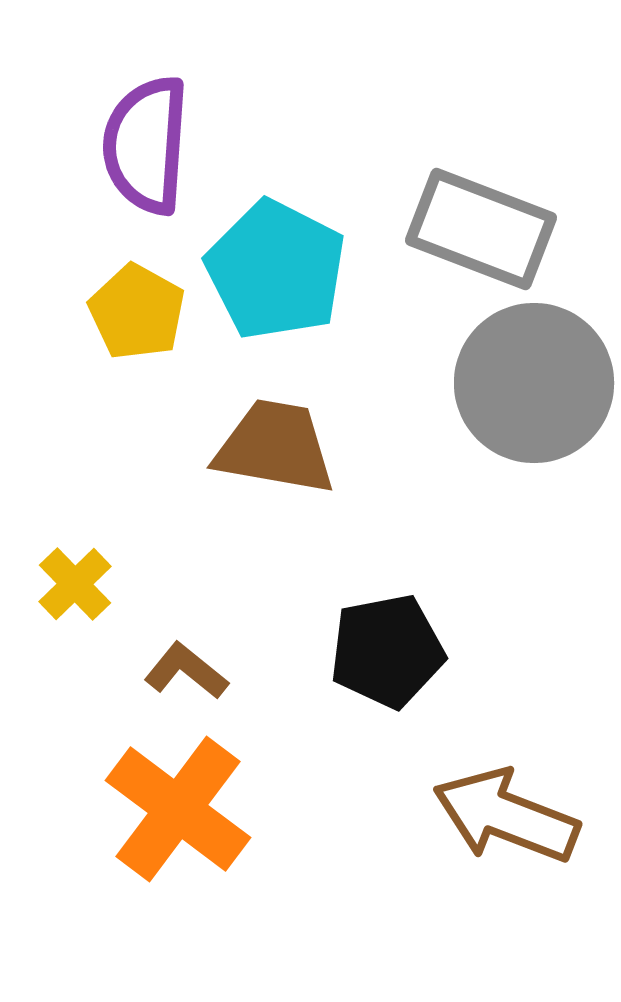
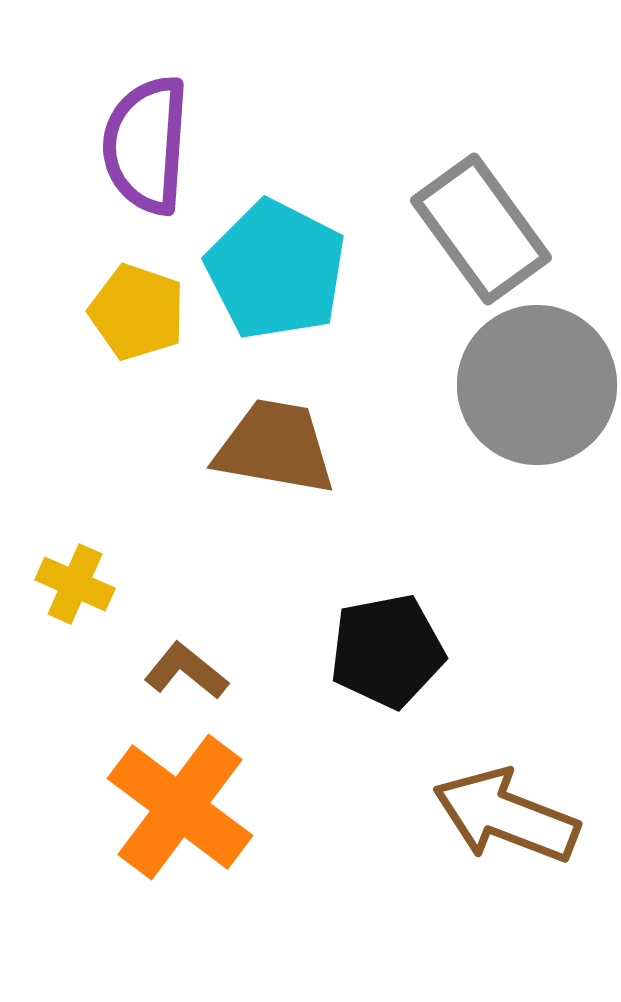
gray rectangle: rotated 33 degrees clockwise
yellow pentagon: rotated 10 degrees counterclockwise
gray circle: moved 3 px right, 2 px down
yellow cross: rotated 22 degrees counterclockwise
orange cross: moved 2 px right, 2 px up
